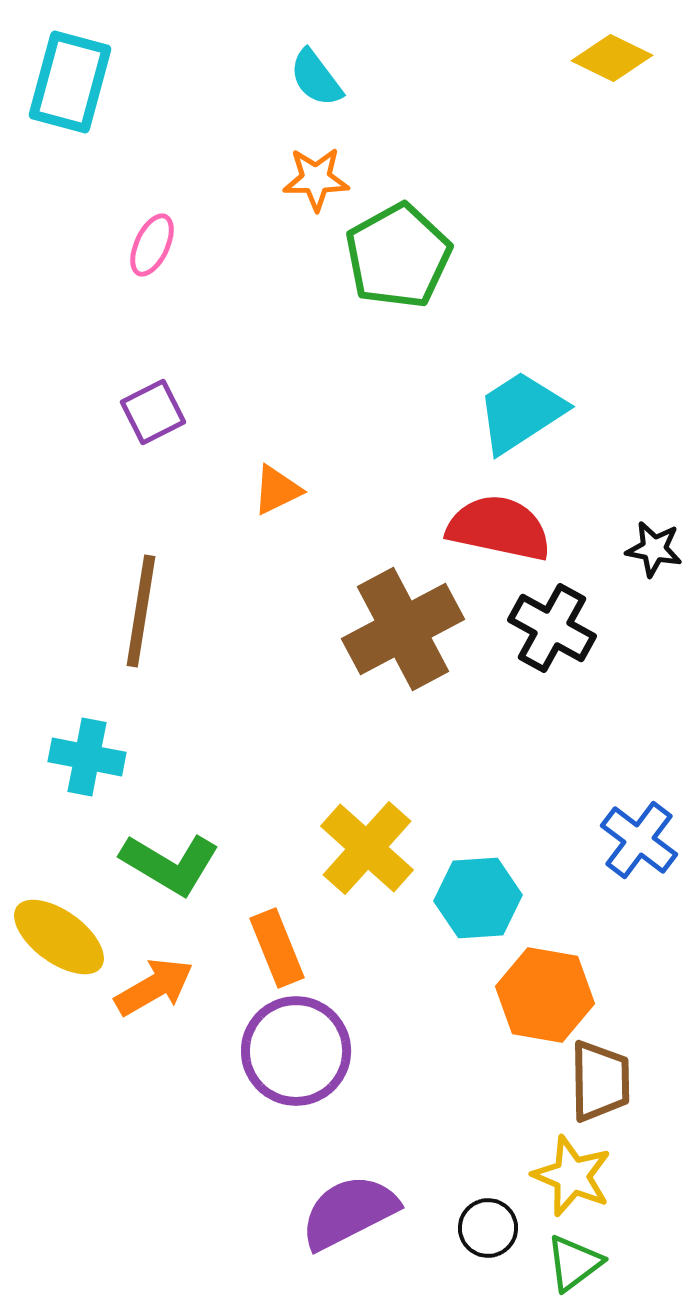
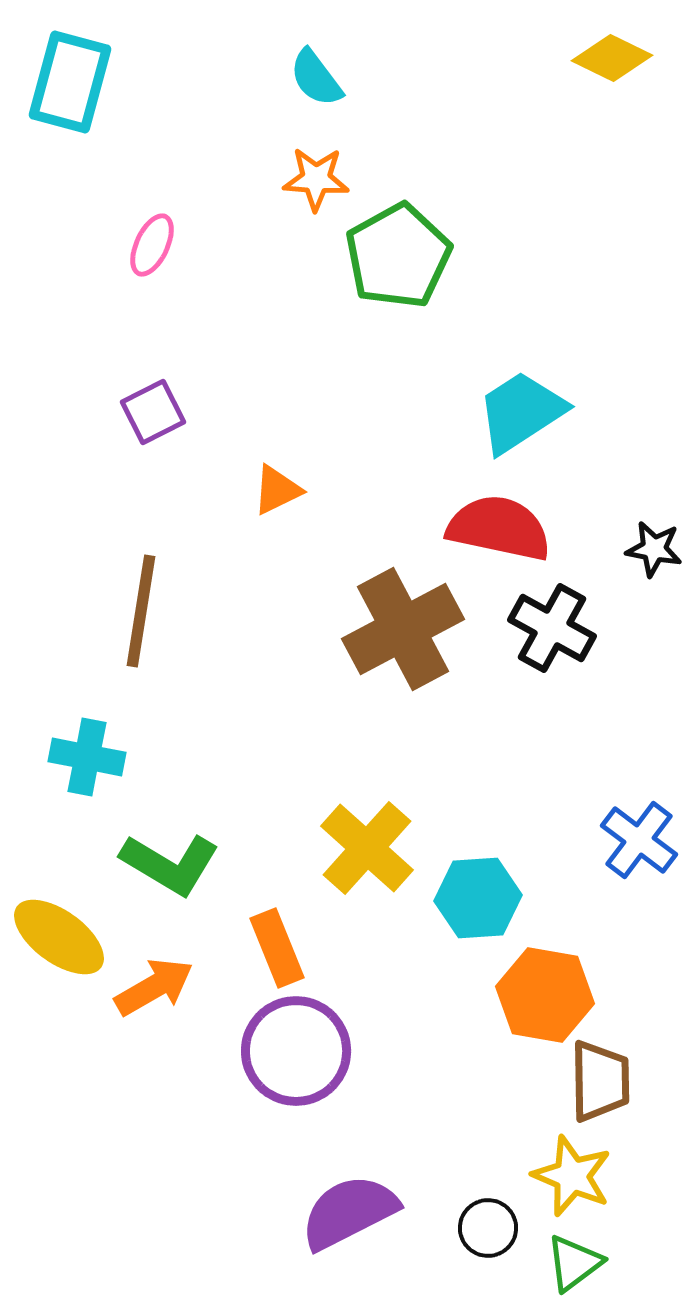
orange star: rotated 4 degrees clockwise
